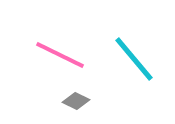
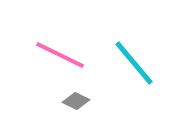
cyan line: moved 4 px down
